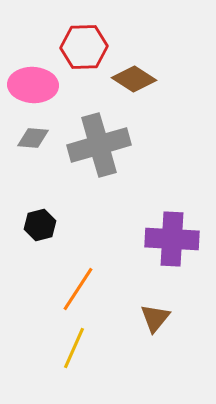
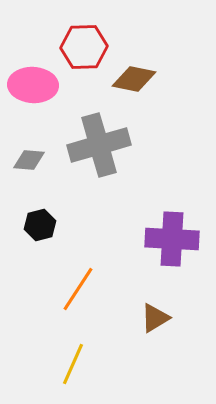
brown diamond: rotated 21 degrees counterclockwise
gray diamond: moved 4 px left, 22 px down
brown triangle: rotated 20 degrees clockwise
yellow line: moved 1 px left, 16 px down
